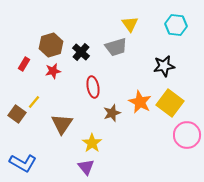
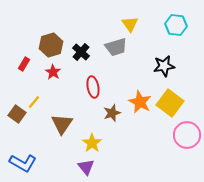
red star: moved 1 px down; rotated 28 degrees counterclockwise
